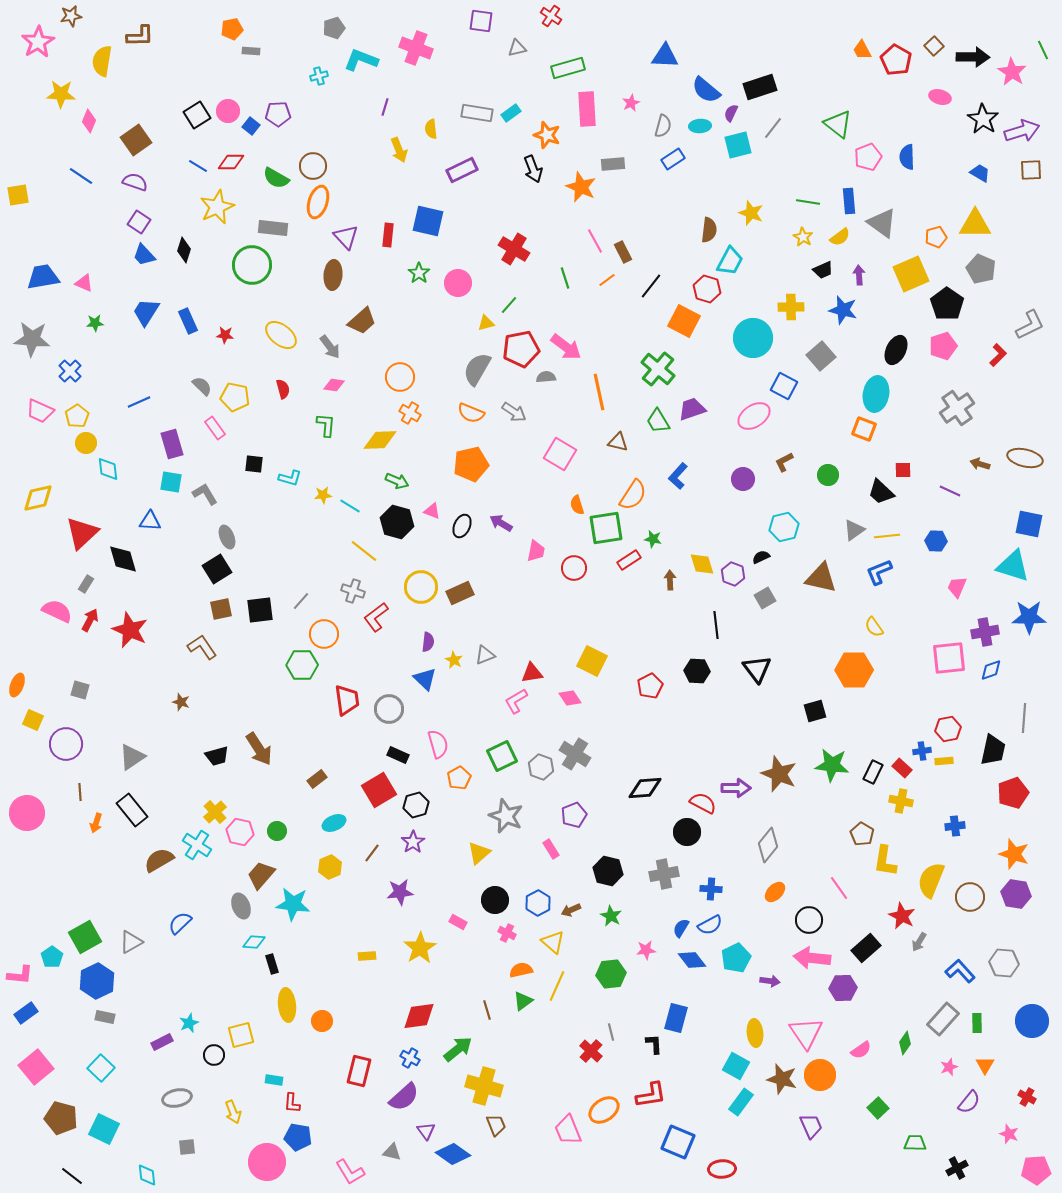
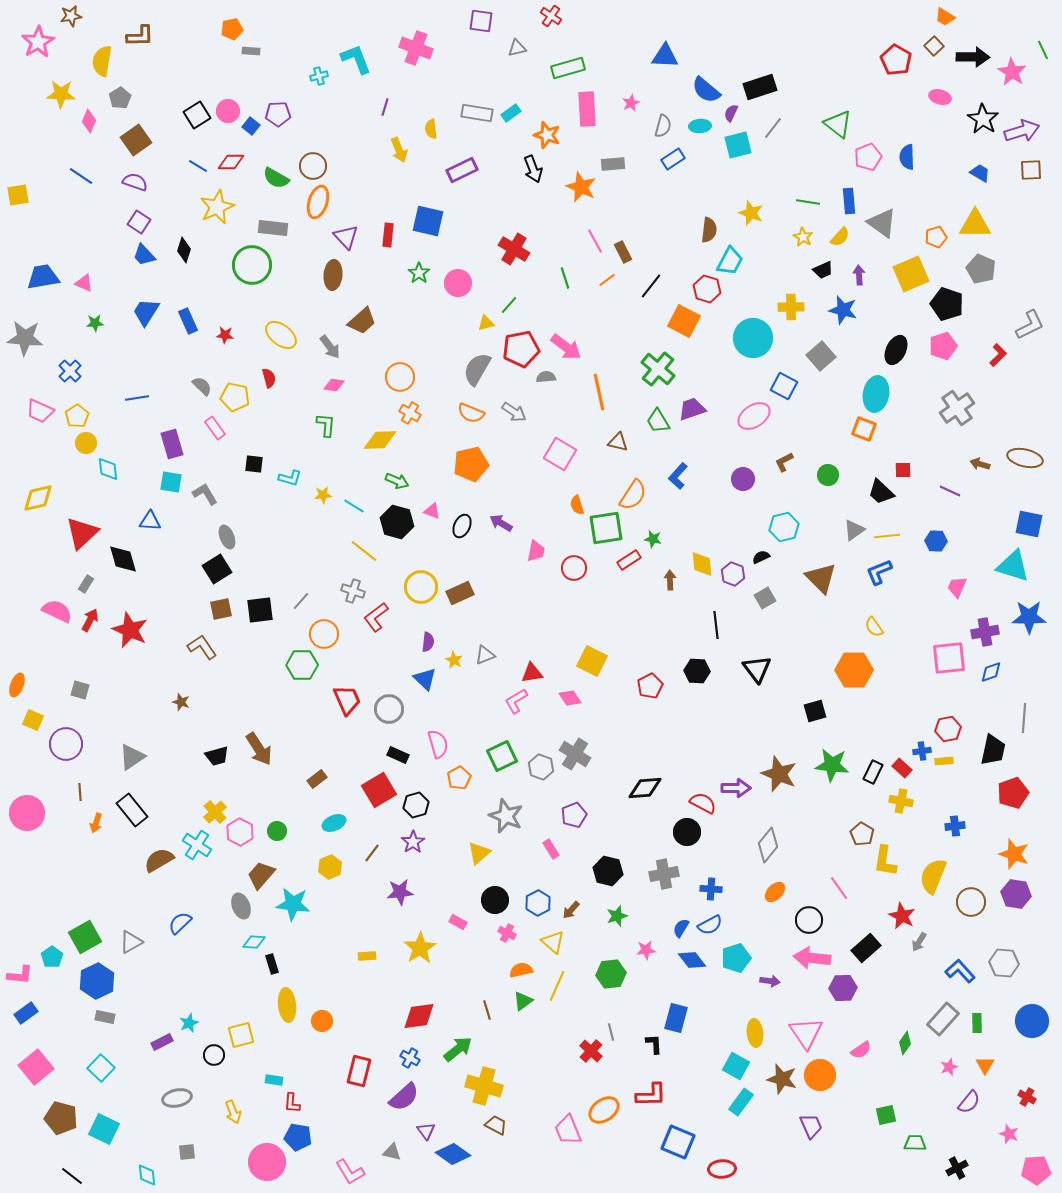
gray pentagon at (334, 28): moved 214 px left, 70 px down; rotated 15 degrees counterclockwise
orange trapezoid at (862, 50): moved 83 px right, 33 px up; rotated 30 degrees counterclockwise
cyan L-shape at (361, 60): moved 5 px left, 1 px up; rotated 48 degrees clockwise
yellow semicircle at (840, 237): rotated 10 degrees counterclockwise
black pentagon at (947, 304): rotated 16 degrees counterclockwise
gray star at (32, 339): moved 7 px left, 1 px up
red semicircle at (283, 389): moved 14 px left, 11 px up
blue line at (139, 402): moved 2 px left, 4 px up; rotated 15 degrees clockwise
cyan line at (350, 506): moved 4 px right
yellow diamond at (702, 564): rotated 12 degrees clockwise
brown triangle at (821, 578): rotated 32 degrees clockwise
blue diamond at (991, 670): moved 2 px down
red trapezoid at (347, 700): rotated 16 degrees counterclockwise
pink hexagon at (240, 832): rotated 16 degrees clockwise
yellow semicircle at (931, 880): moved 2 px right, 4 px up
brown circle at (970, 897): moved 1 px right, 5 px down
brown arrow at (571, 910): rotated 24 degrees counterclockwise
green star at (611, 916): moved 6 px right; rotated 25 degrees clockwise
cyan pentagon at (736, 958): rotated 8 degrees clockwise
red L-shape at (651, 1095): rotated 8 degrees clockwise
green square at (878, 1108): moved 8 px right, 7 px down; rotated 30 degrees clockwise
brown trapezoid at (496, 1125): rotated 40 degrees counterclockwise
gray square at (187, 1147): moved 5 px down
